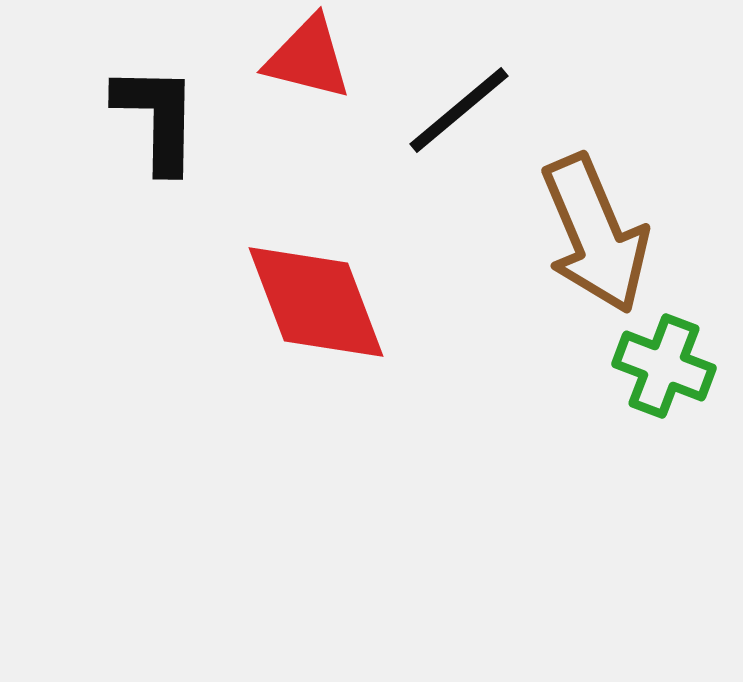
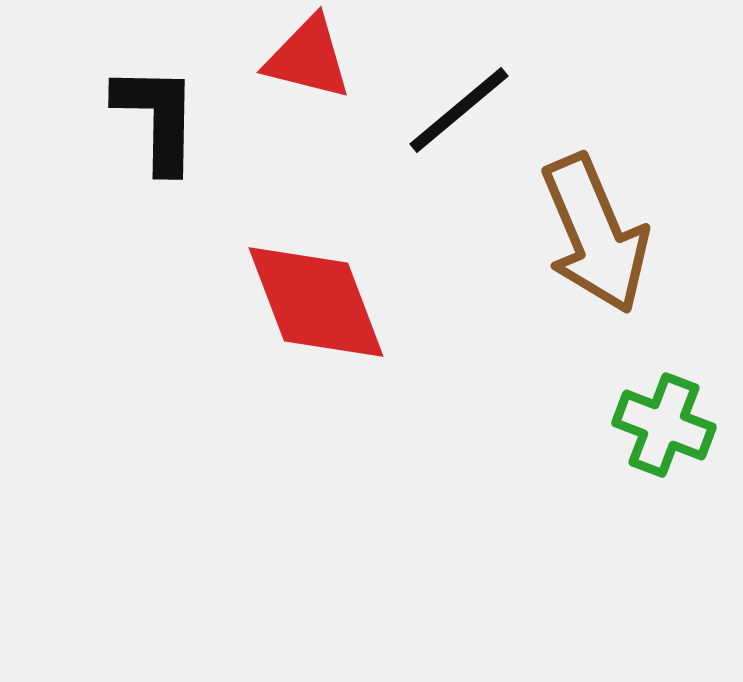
green cross: moved 59 px down
